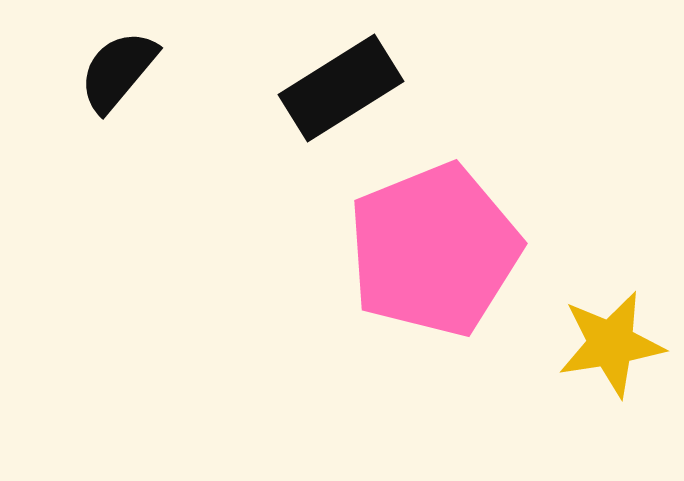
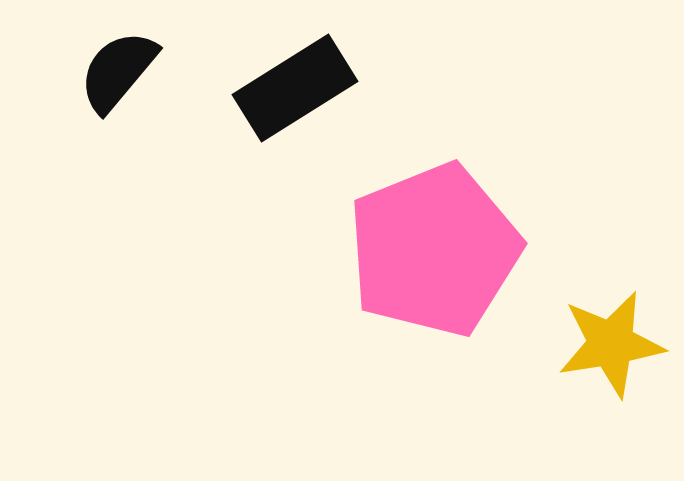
black rectangle: moved 46 px left
